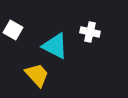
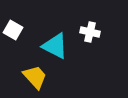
yellow trapezoid: moved 2 px left, 2 px down
